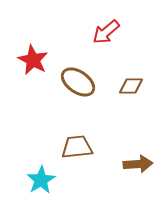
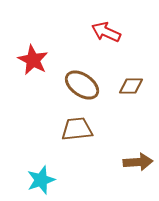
red arrow: rotated 64 degrees clockwise
brown ellipse: moved 4 px right, 3 px down
brown trapezoid: moved 18 px up
brown arrow: moved 2 px up
cyan star: rotated 12 degrees clockwise
